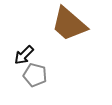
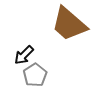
gray pentagon: rotated 25 degrees clockwise
